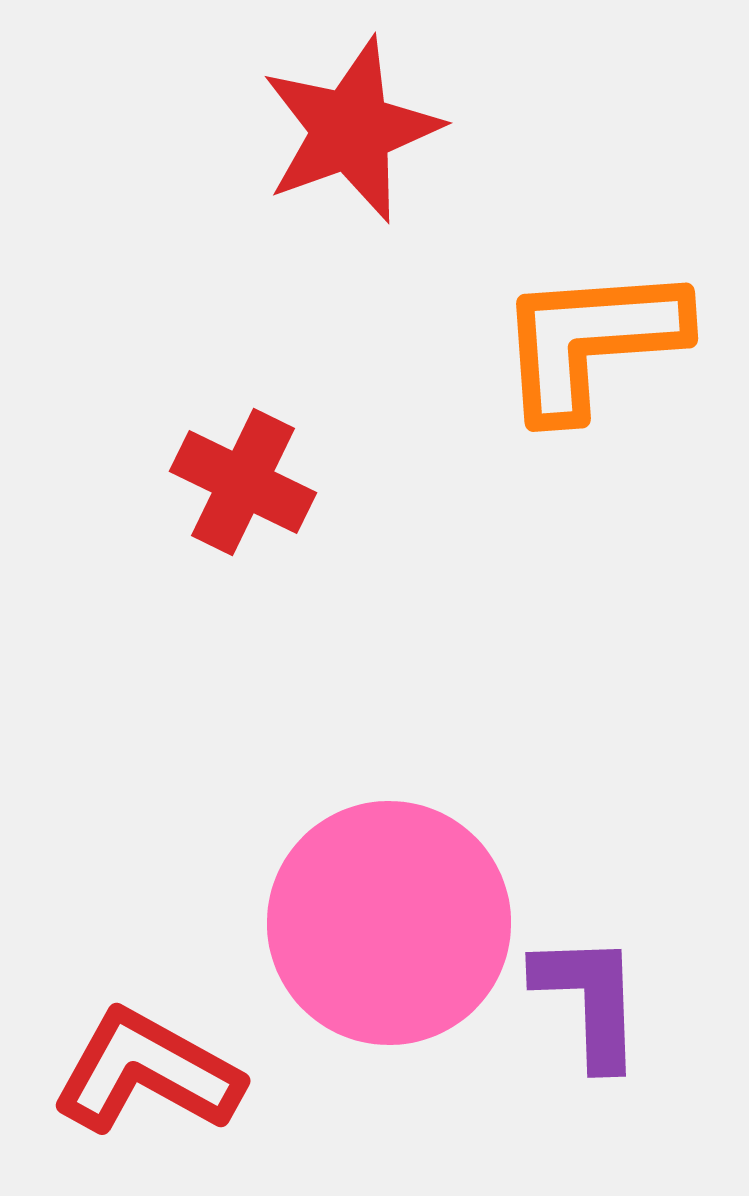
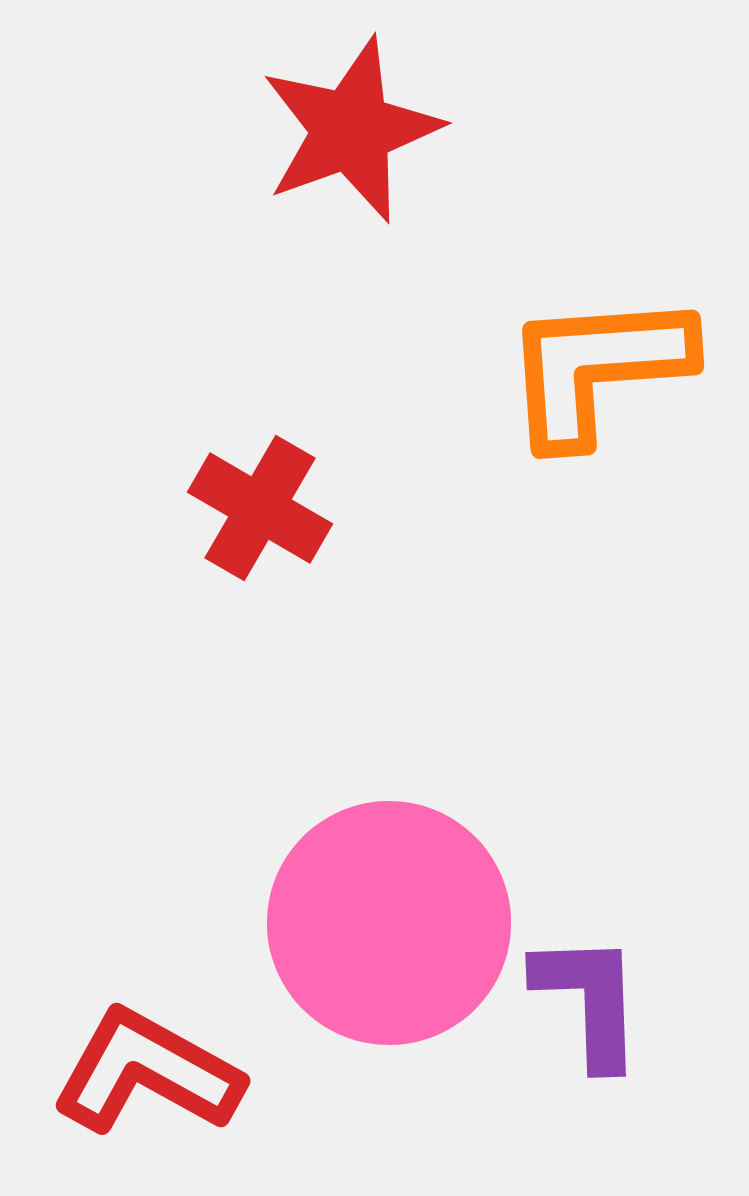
orange L-shape: moved 6 px right, 27 px down
red cross: moved 17 px right, 26 px down; rotated 4 degrees clockwise
